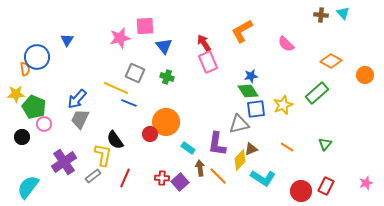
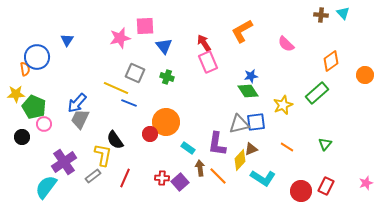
orange diamond at (331, 61): rotated 65 degrees counterclockwise
blue arrow at (77, 99): moved 4 px down
blue square at (256, 109): moved 13 px down
cyan semicircle at (28, 187): moved 18 px right
